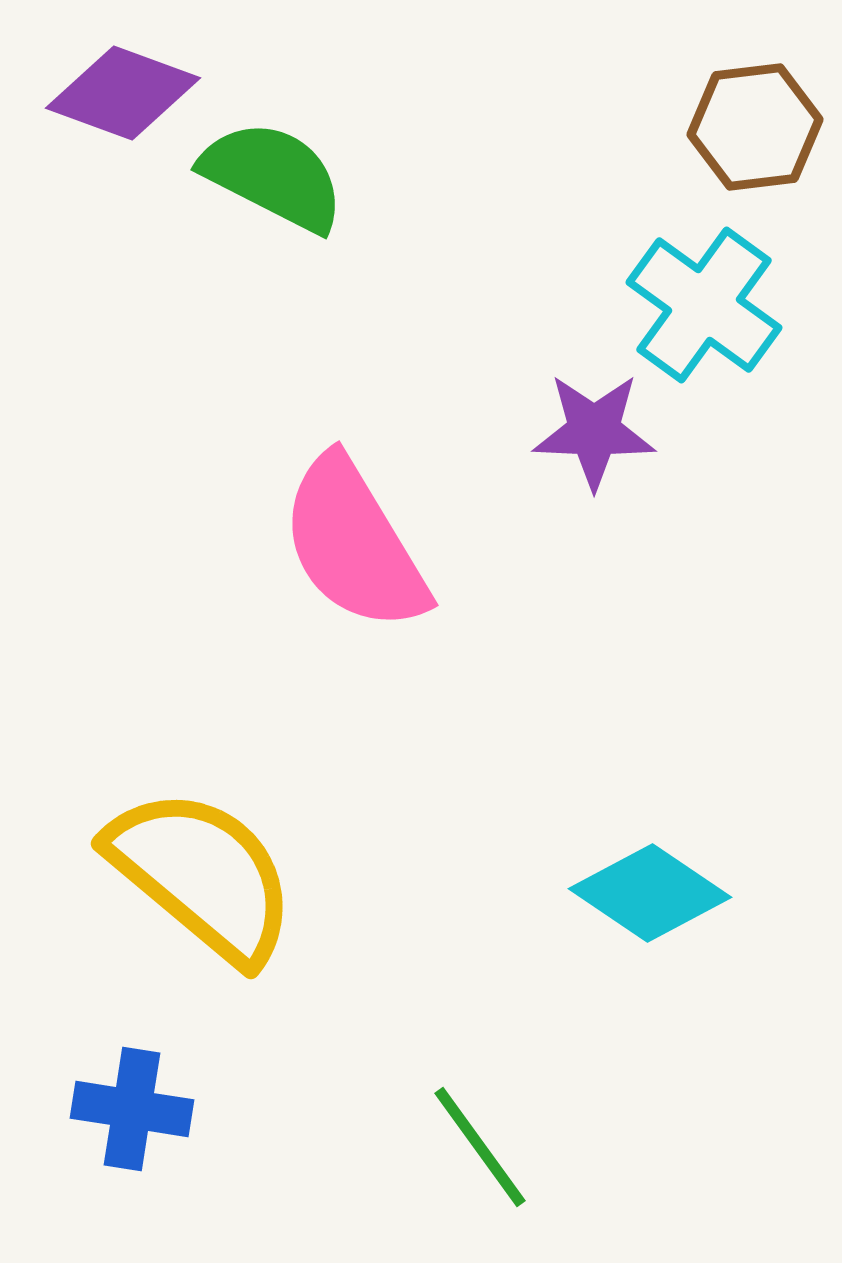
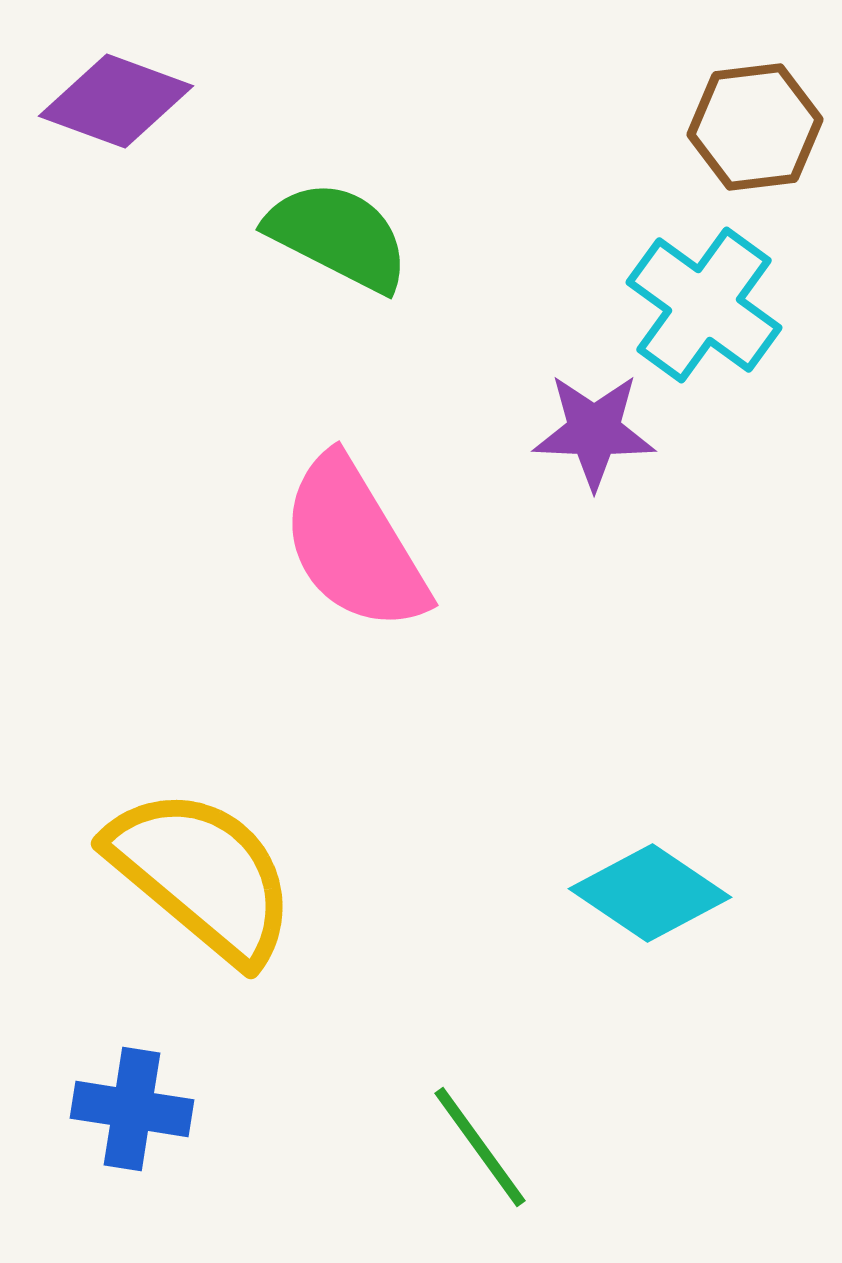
purple diamond: moved 7 px left, 8 px down
green semicircle: moved 65 px right, 60 px down
